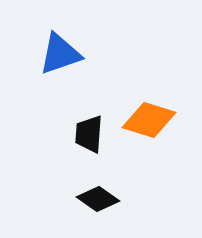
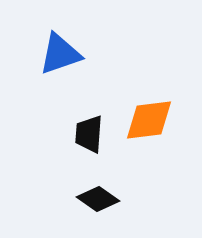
orange diamond: rotated 24 degrees counterclockwise
